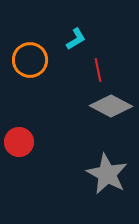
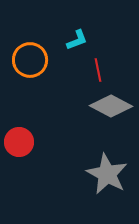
cyan L-shape: moved 1 px right, 1 px down; rotated 10 degrees clockwise
